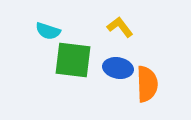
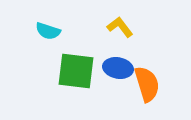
green square: moved 3 px right, 11 px down
orange semicircle: rotated 15 degrees counterclockwise
